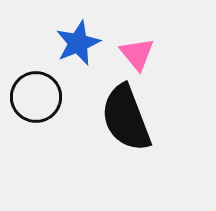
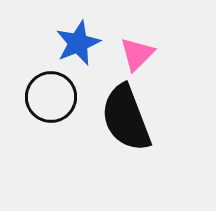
pink triangle: rotated 24 degrees clockwise
black circle: moved 15 px right
